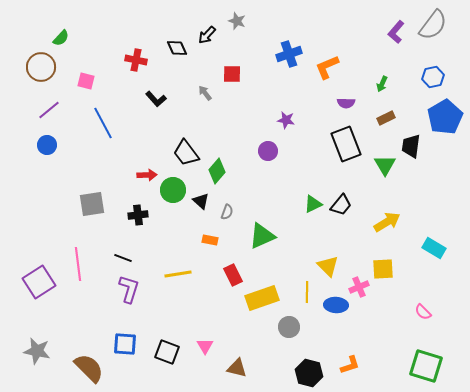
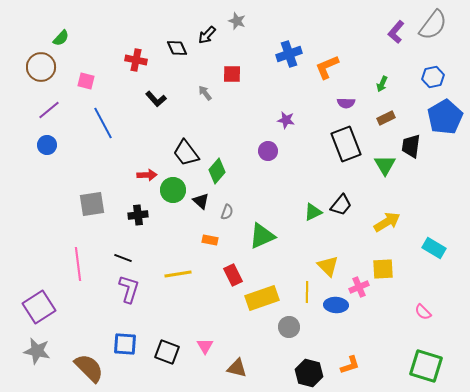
green triangle at (313, 204): moved 8 px down
purple square at (39, 282): moved 25 px down
